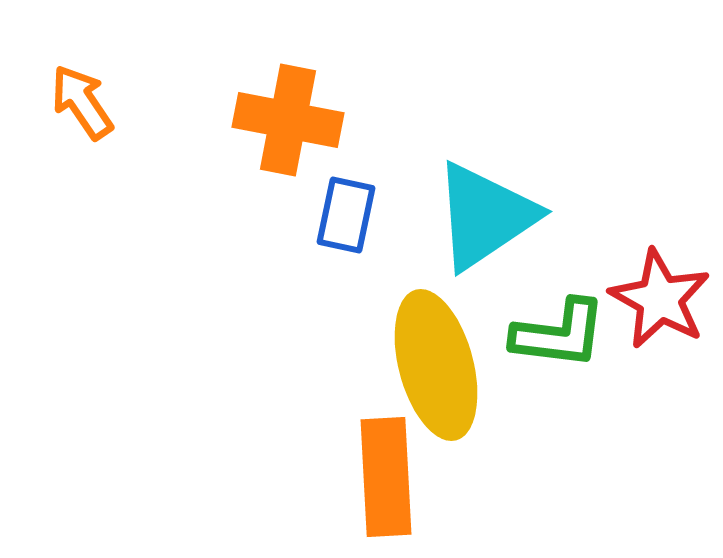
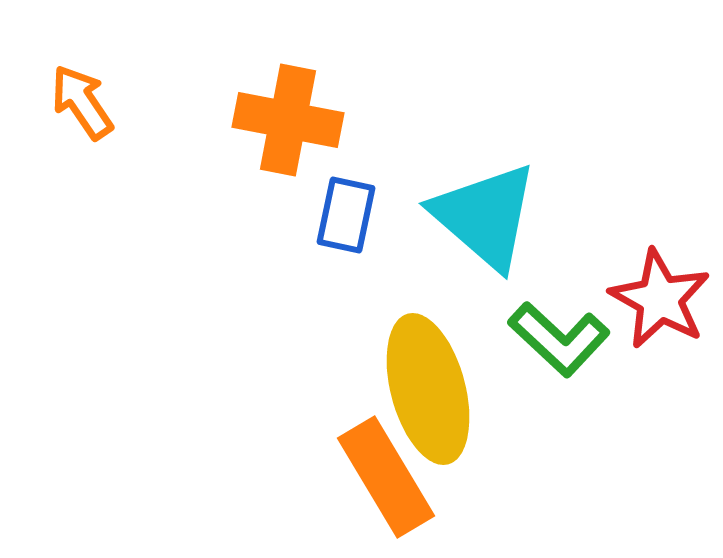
cyan triangle: rotated 45 degrees counterclockwise
green L-shape: moved 5 px down; rotated 36 degrees clockwise
yellow ellipse: moved 8 px left, 24 px down
orange rectangle: rotated 28 degrees counterclockwise
